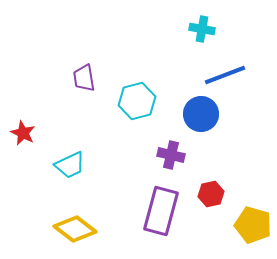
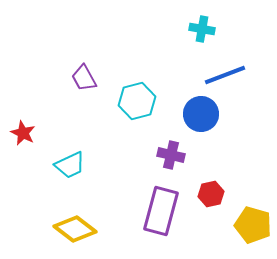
purple trapezoid: rotated 20 degrees counterclockwise
